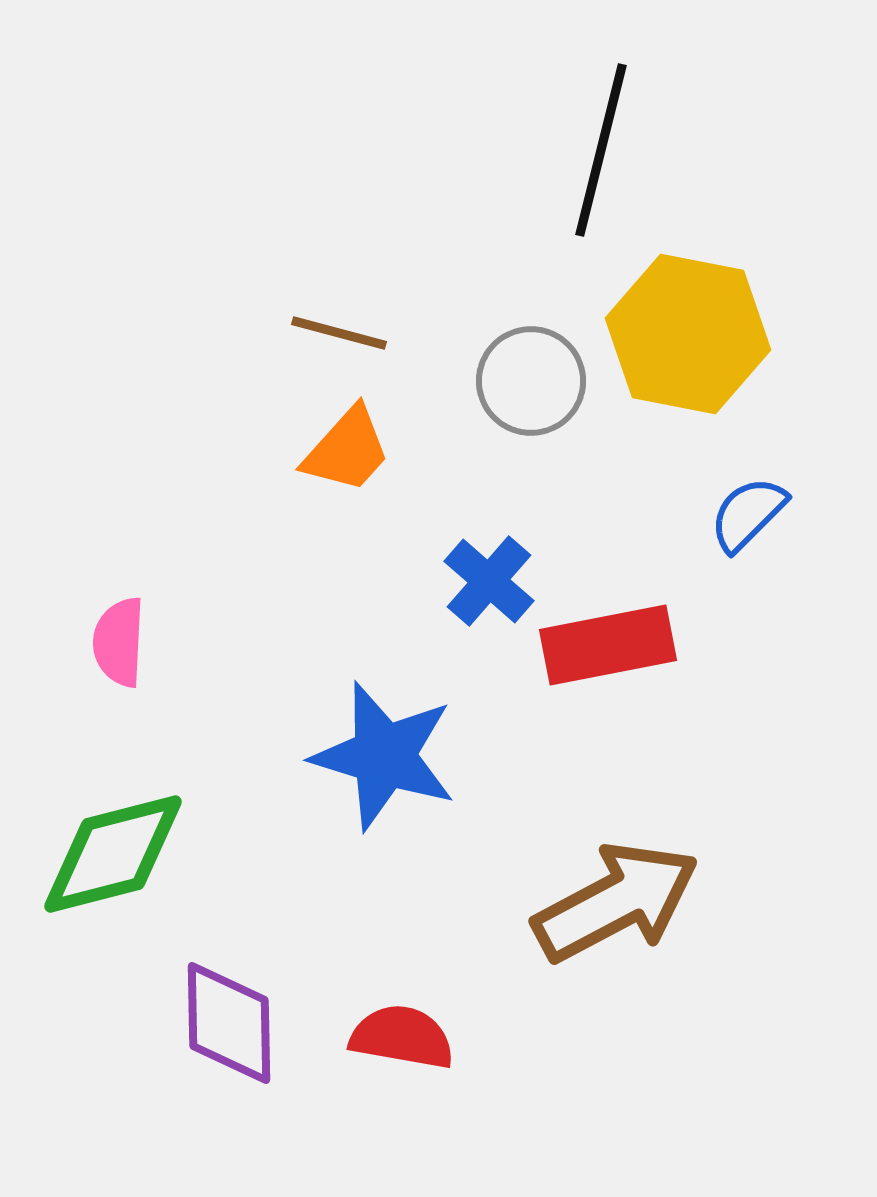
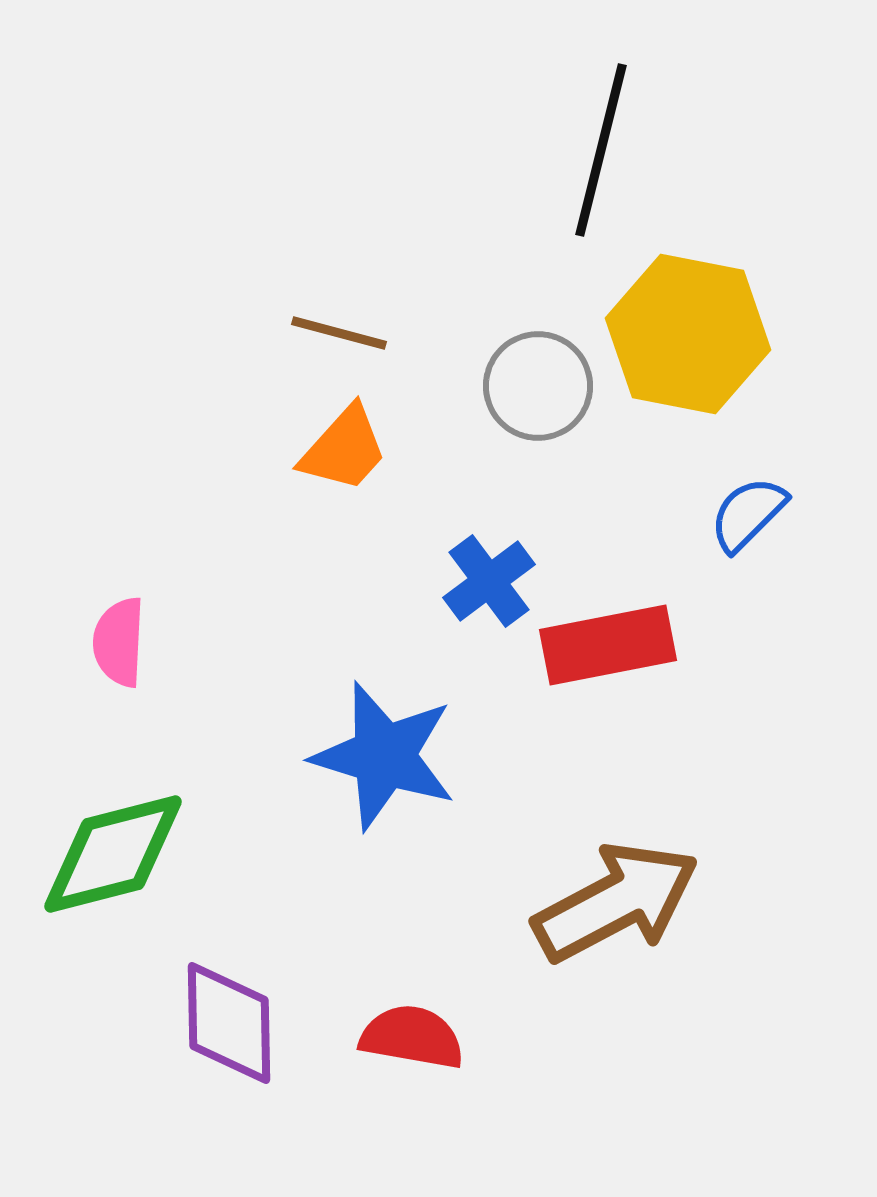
gray circle: moved 7 px right, 5 px down
orange trapezoid: moved 3 px left, 1 px up
blue cross: rotated 12 degrees clockwise
red semicircle: moved 10 px right
